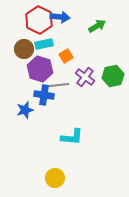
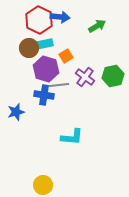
brown circle: moved 5 px right, 1 px up
purple hexagon: moved 6 px right
blue star: moved 9 px left, 2 px down
yellow circle: moved 12 px left, 7 px down
